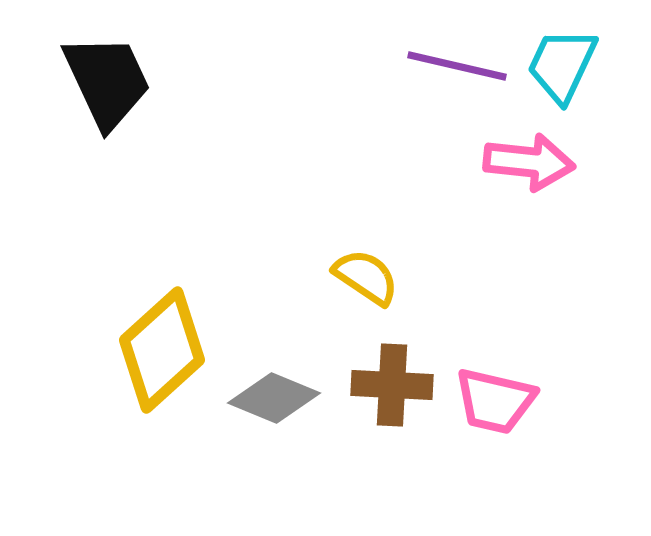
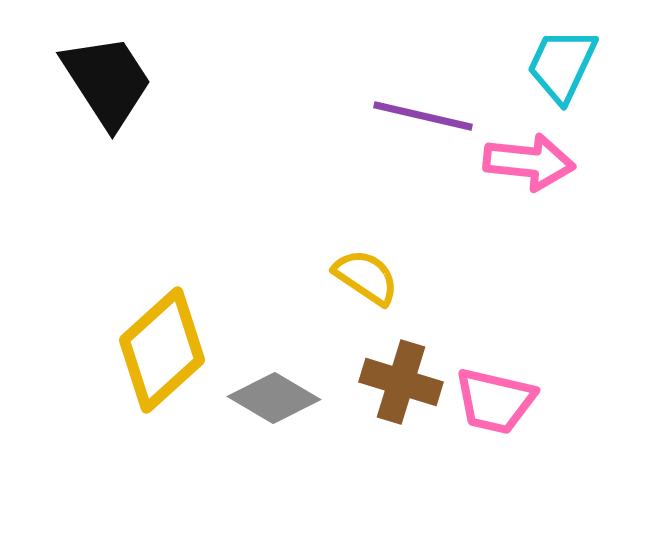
purple line: moved 34 px left, 50 px down
black trapezoid: rotated 8 degrees counterclockwise
brown cross: moved 9 px right, 3 px up; rotated 14 degrees clockwise
gray diamond: rotated 8 degrees clockwise
